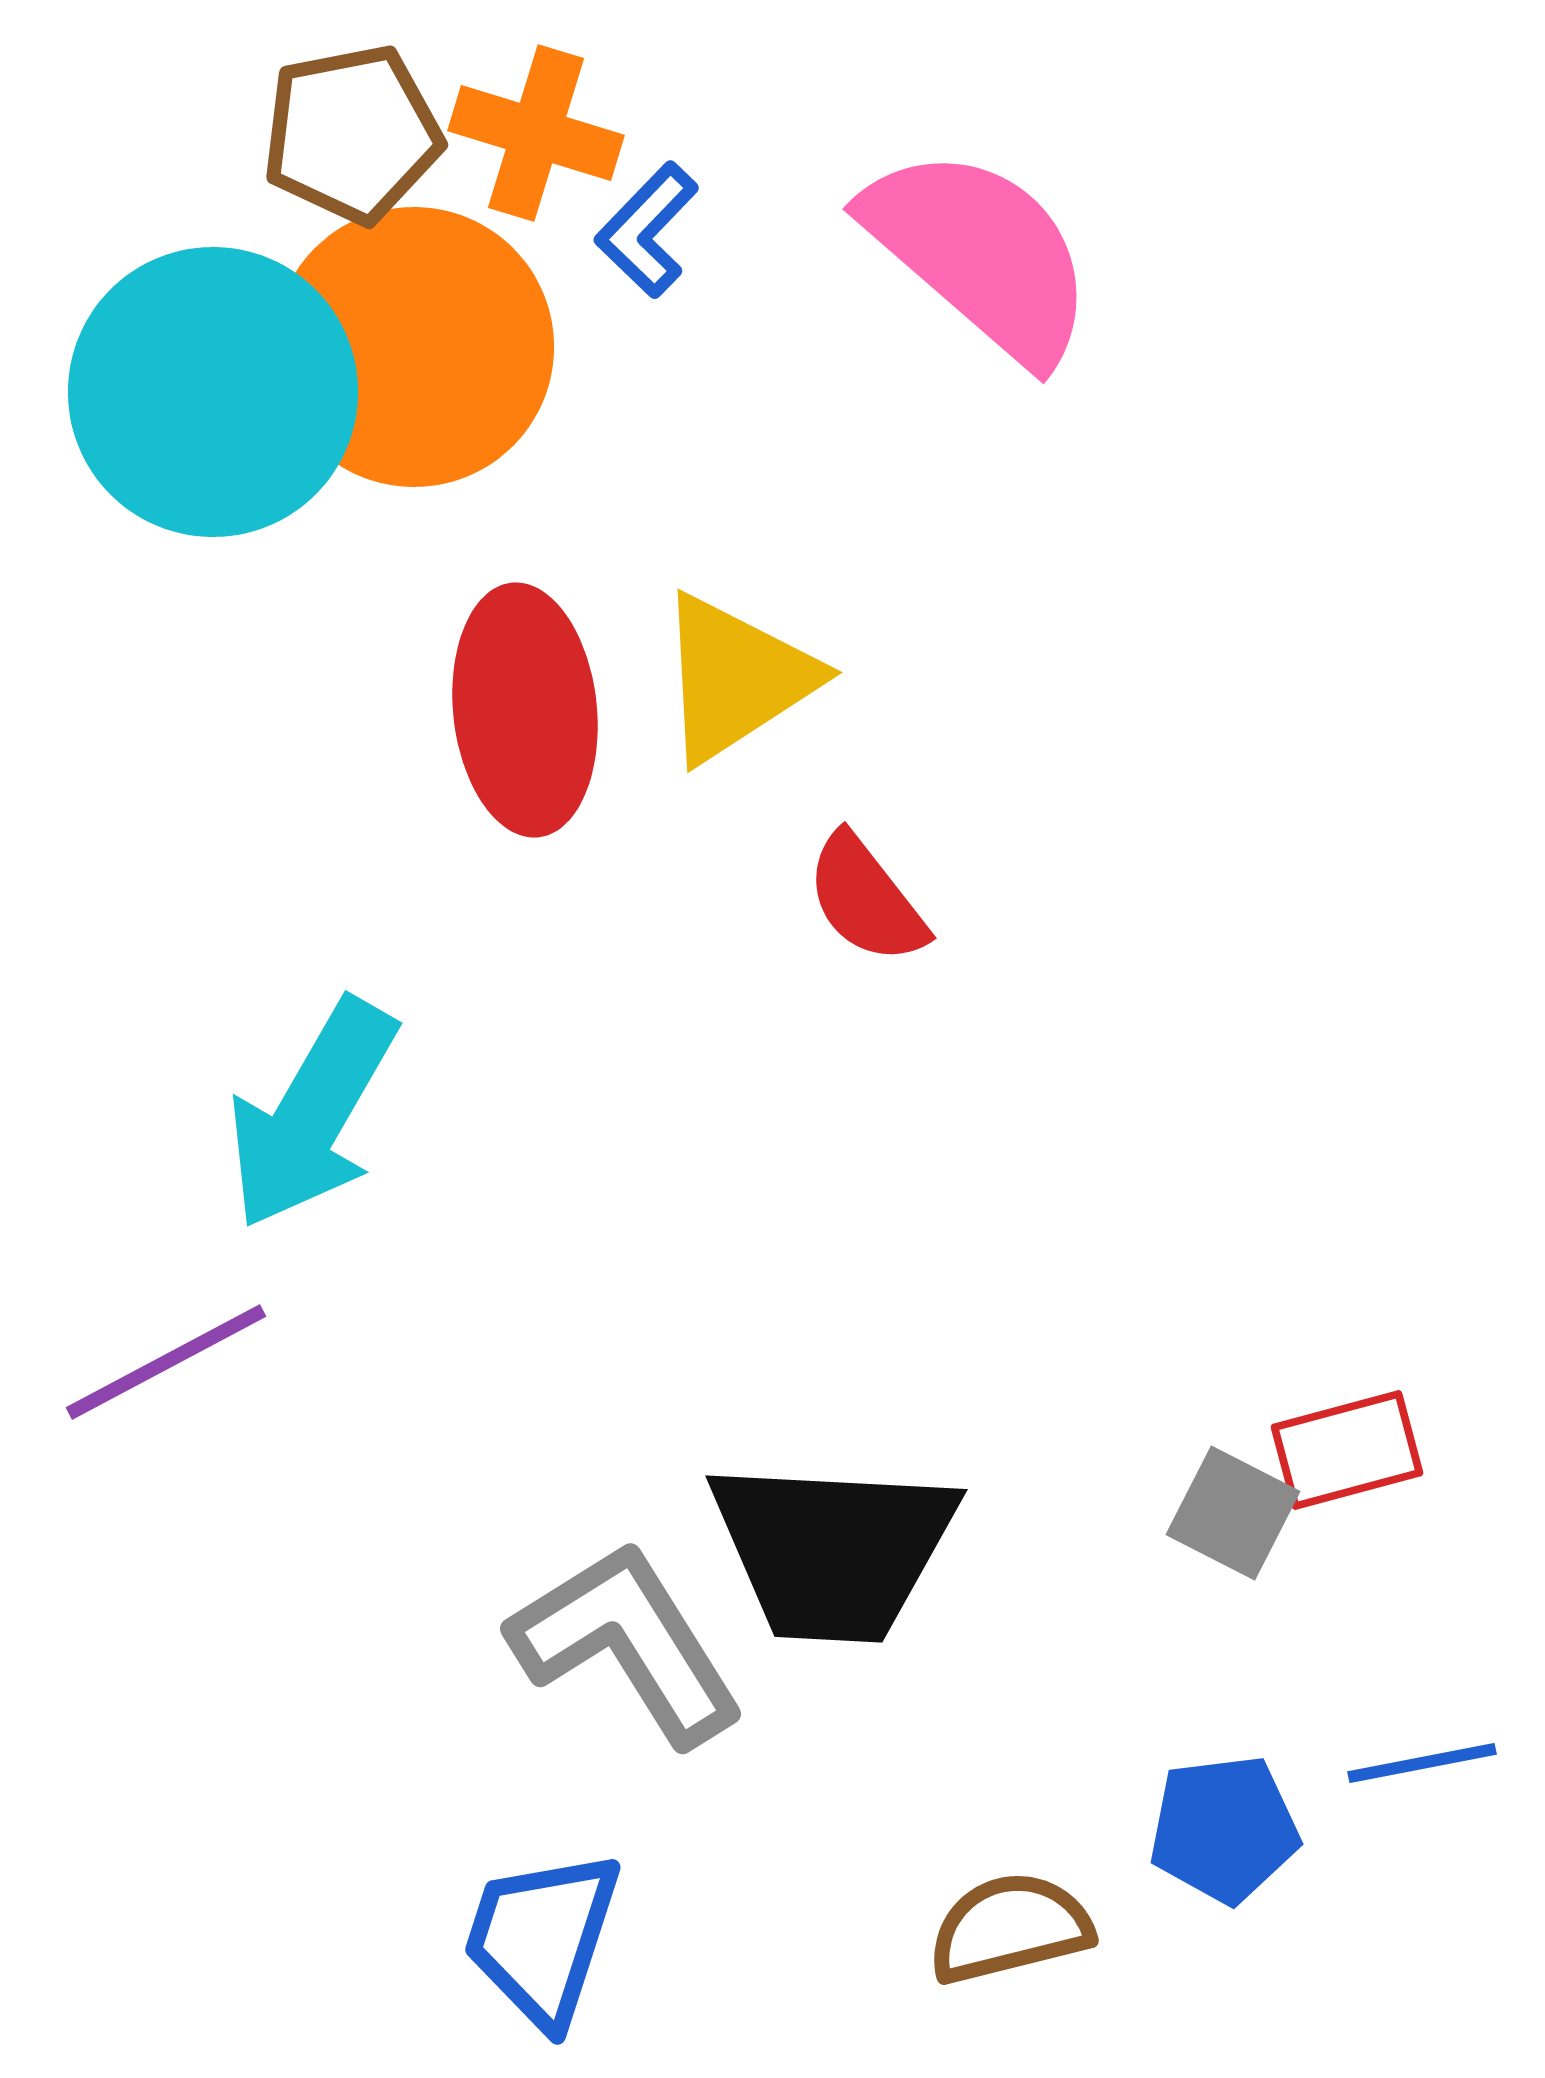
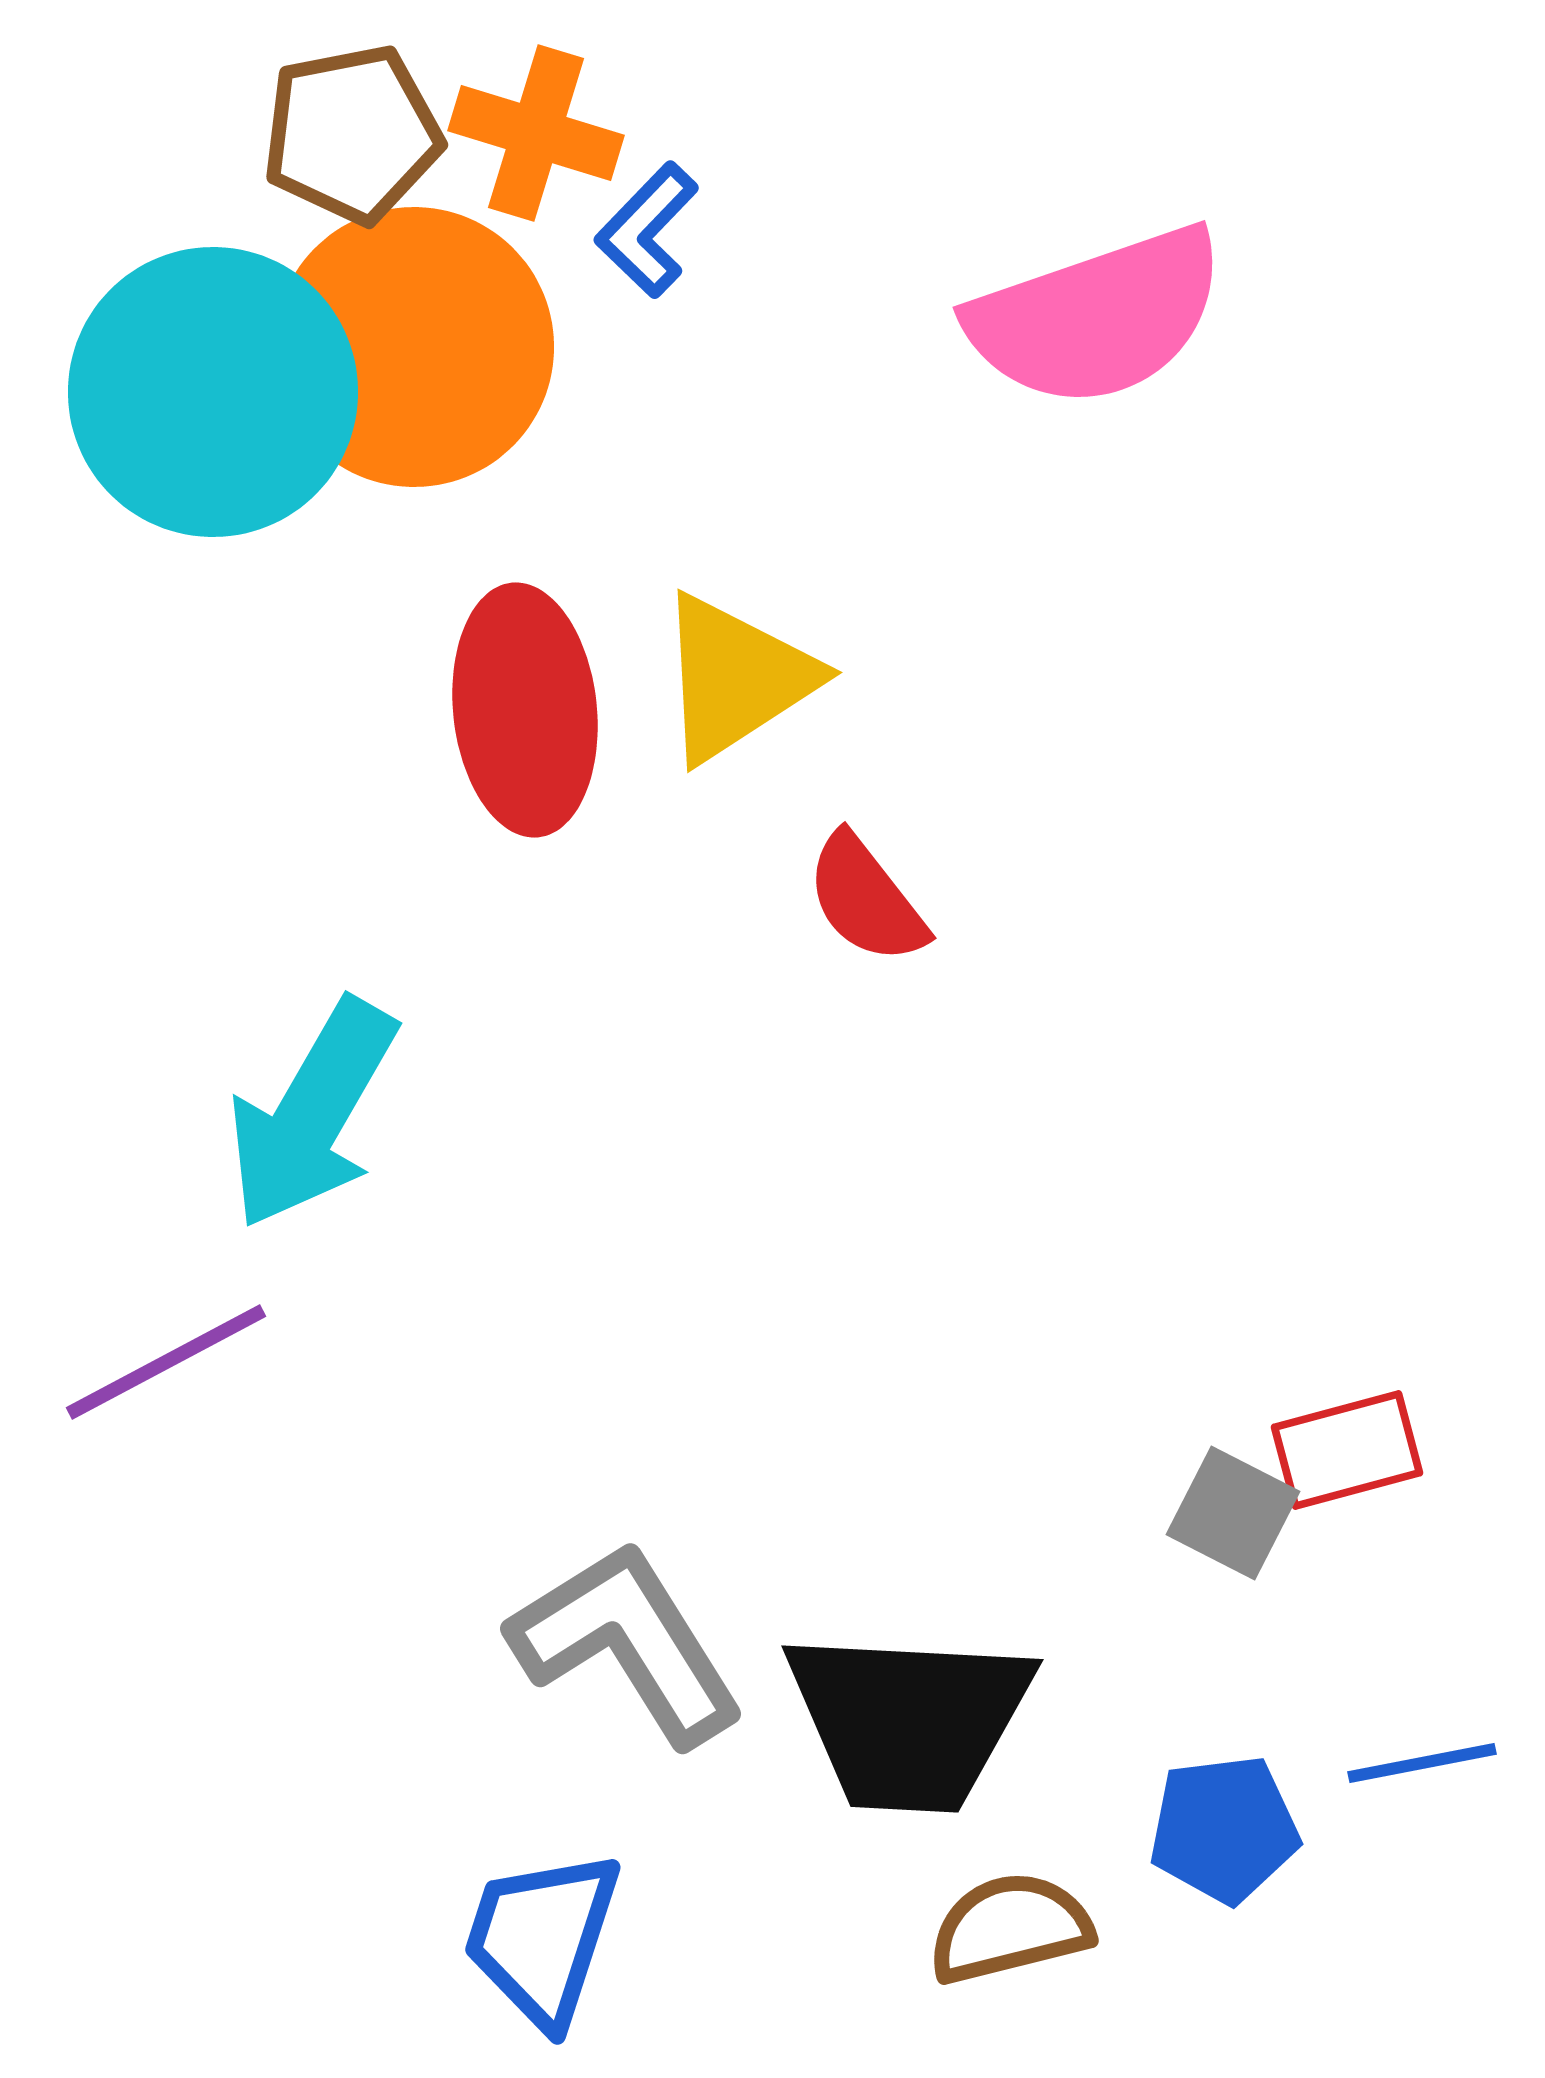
pink semicircle: moved 117 px right, 63 px down; rotated 120 degrees clockwise
black trapezoid: moved 76 px right, 170 px down
